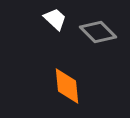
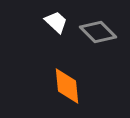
white trapezoid: moved 1 px right, 3 px down
